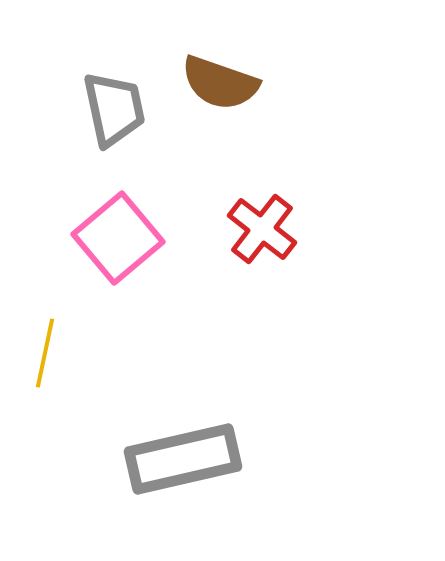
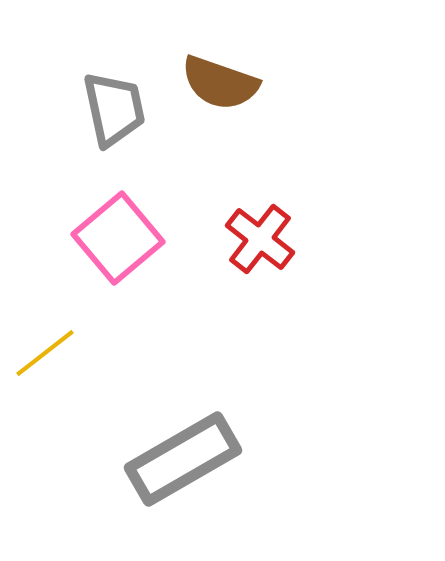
red cross: moved 2 px left, 10 px down
yellow line: rotated 40 degrees clockwise
gray rectangle: rotated 17 degrees counterclockwise
